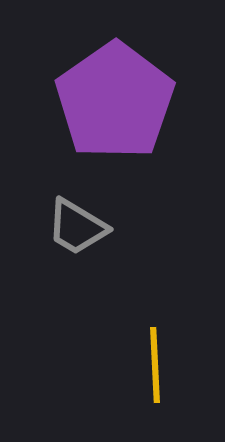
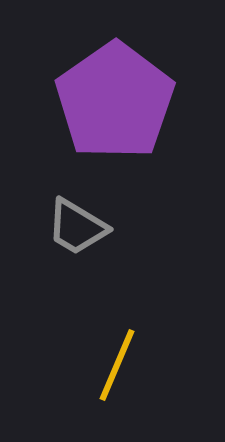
yellow line: moved 38 px left; rotated 26 degrees clockwise
